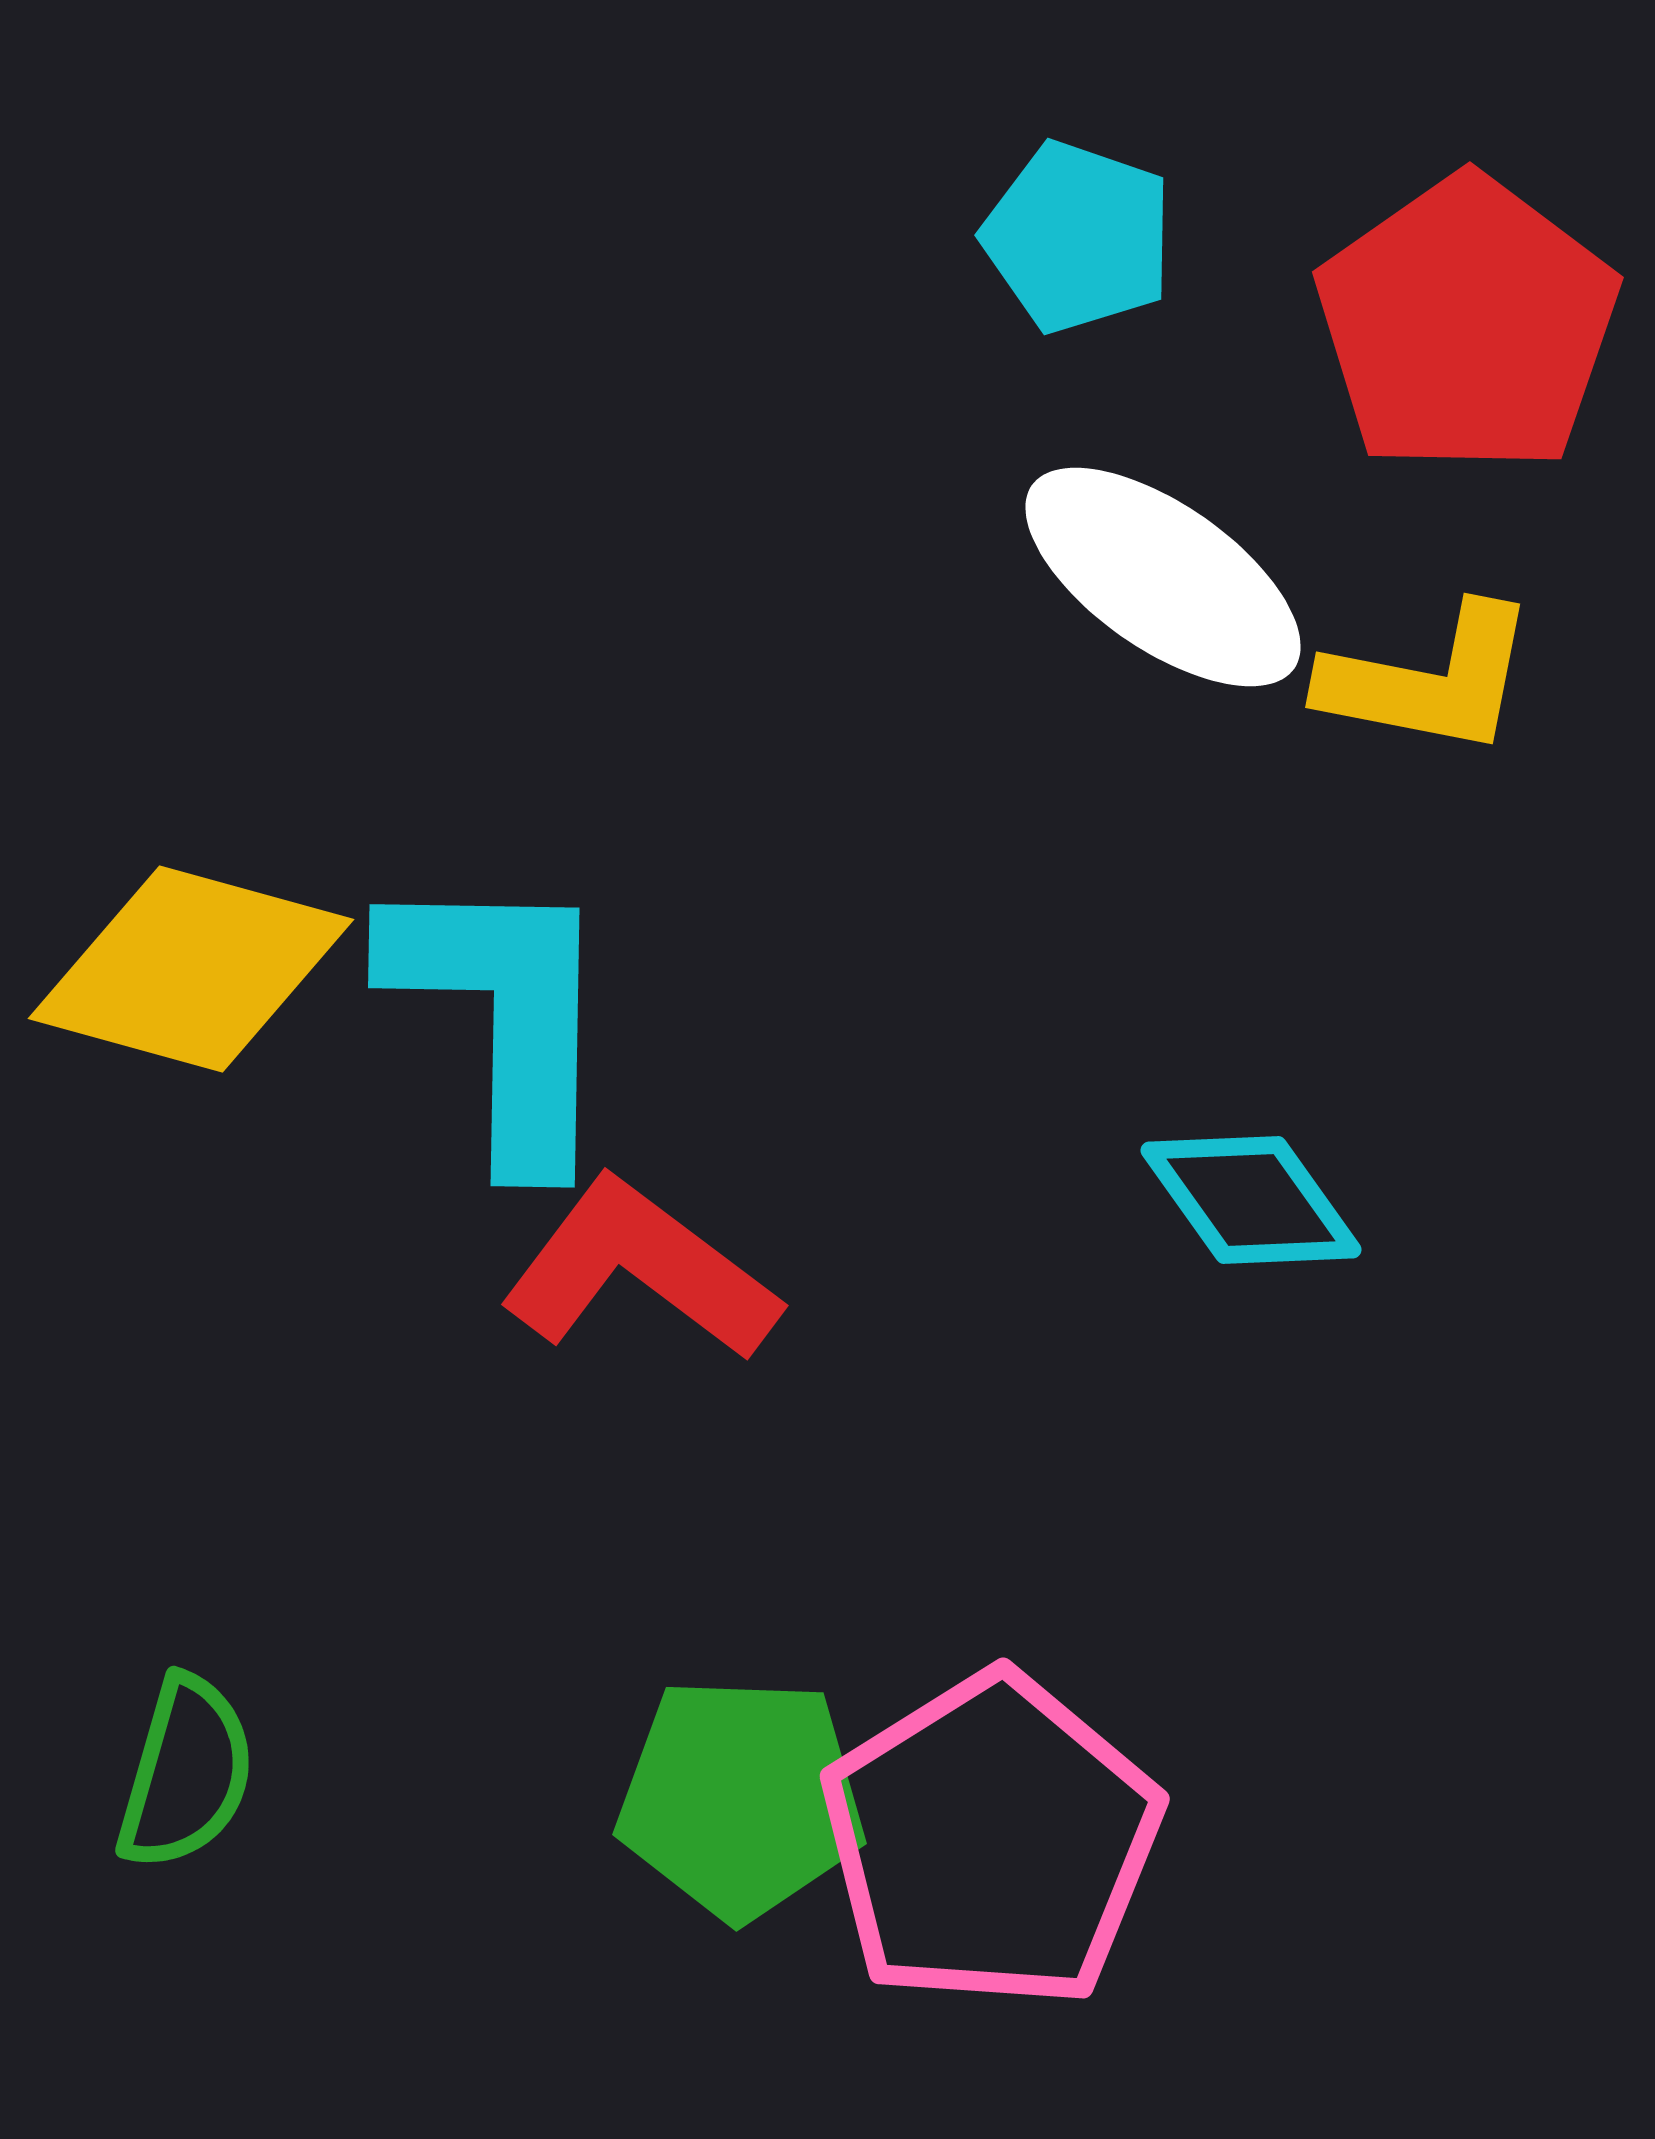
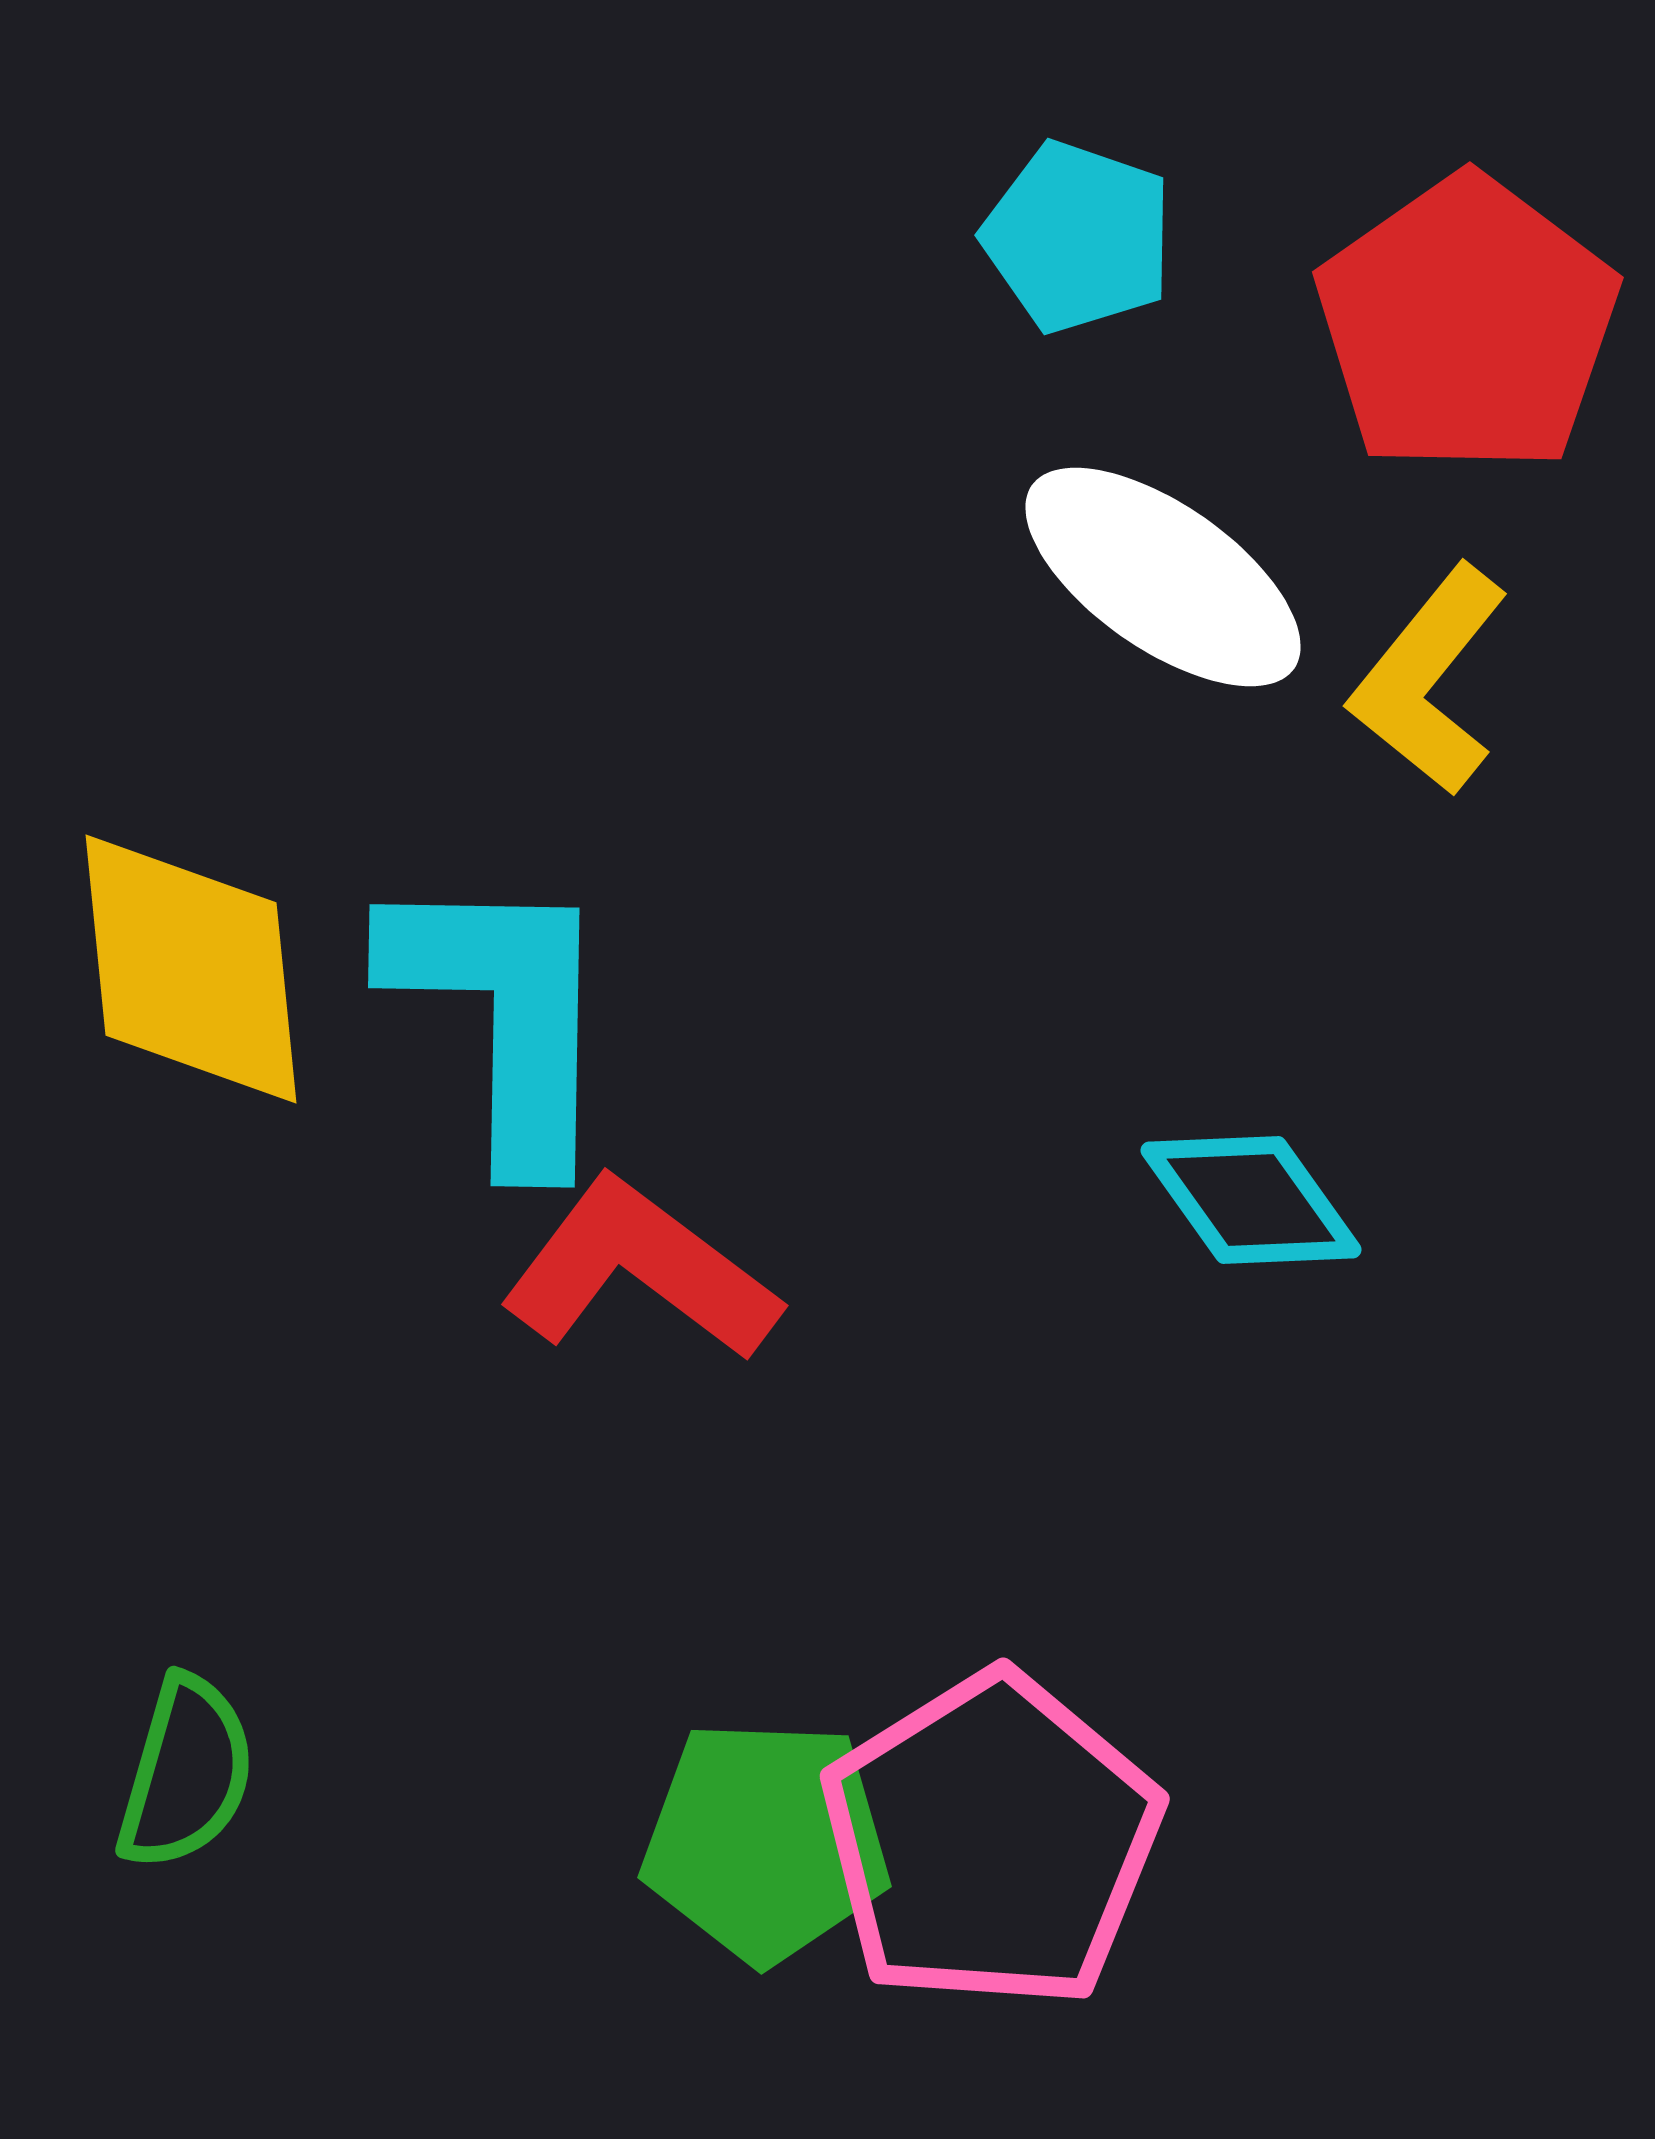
yellow L-shape: rotated 118 degrees clockwise
yellow diamond: rotated 69 degrees clockwise
green pentagon: moved 25 px right, 43 px down
